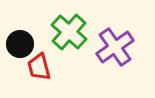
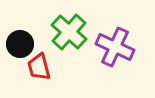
purple cross: rotated 30 degrees counterclockwise
